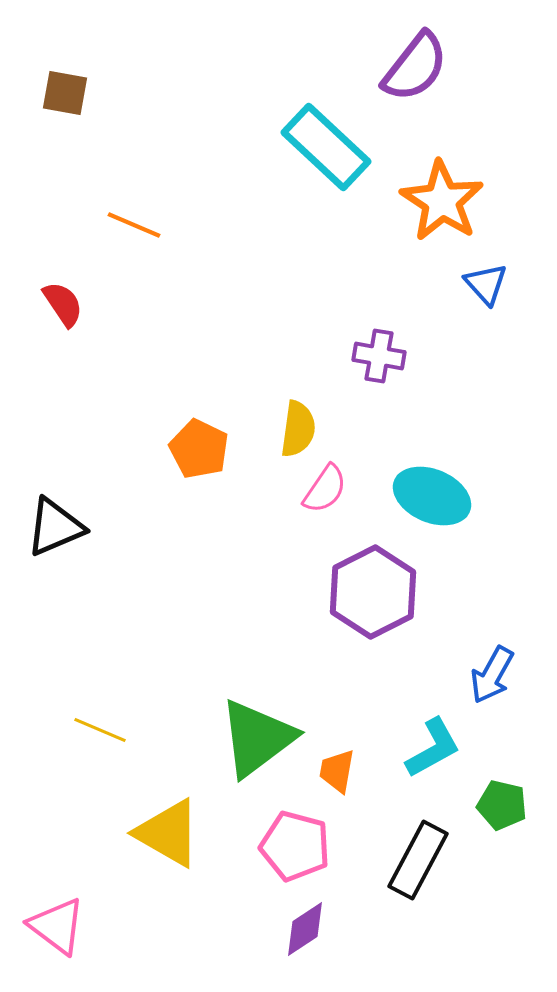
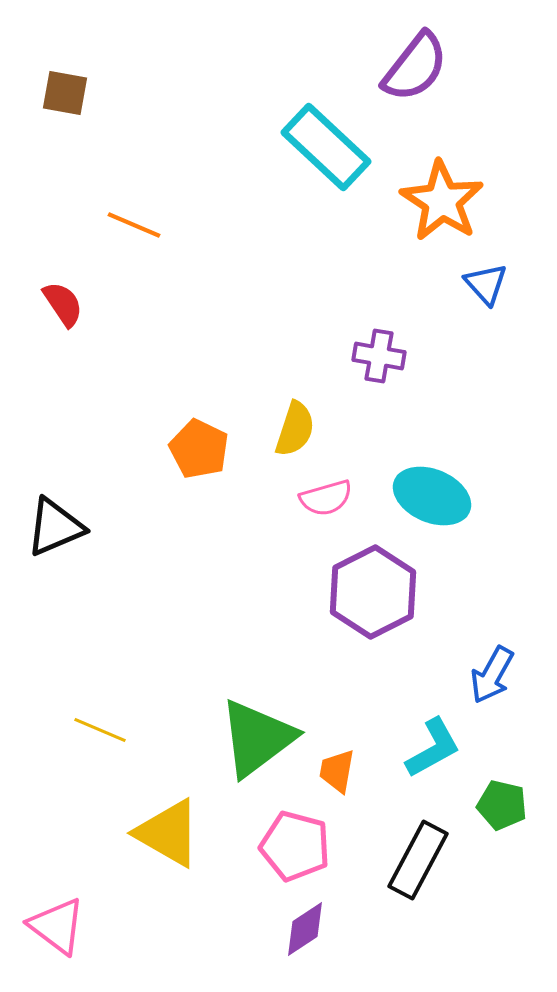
yellow semicircle: moved 3 px left; rotated 10 degrees clockwise
pink semicircle: moved 1 px right, 9 px down; rotated 40 degrees clockwise
